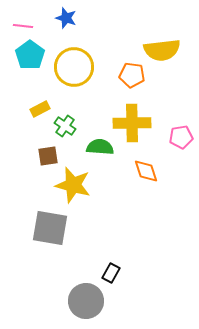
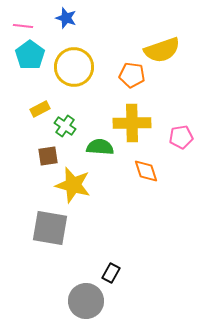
yellow semicircle: rotated 12 degrees counterclockwise
